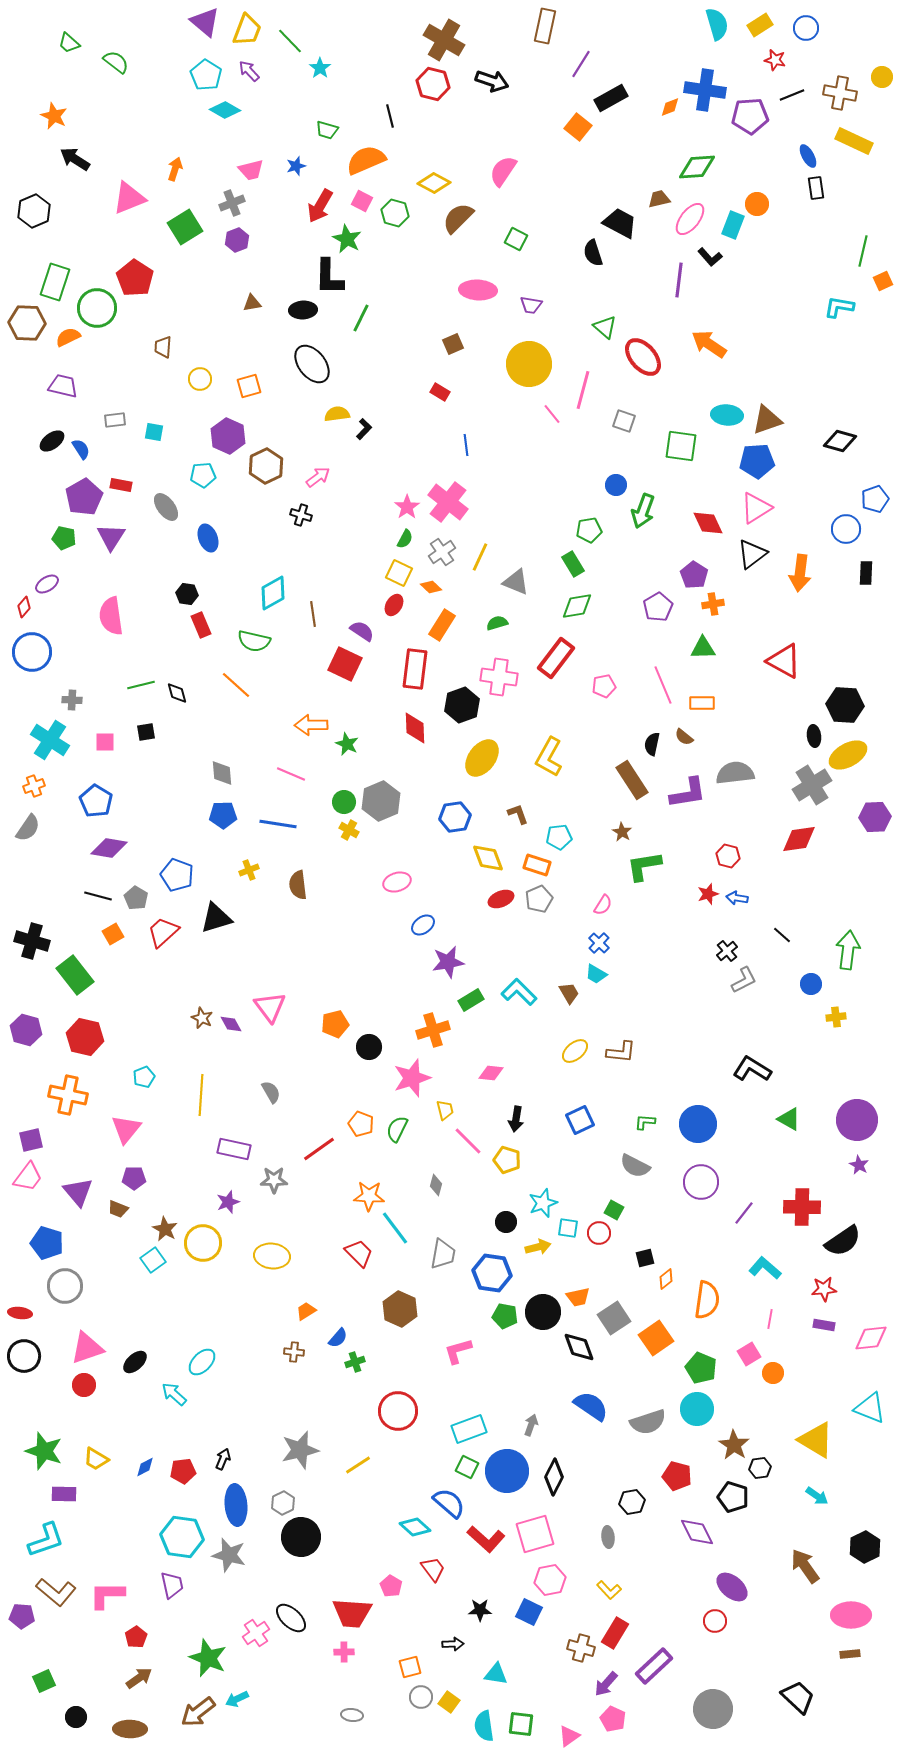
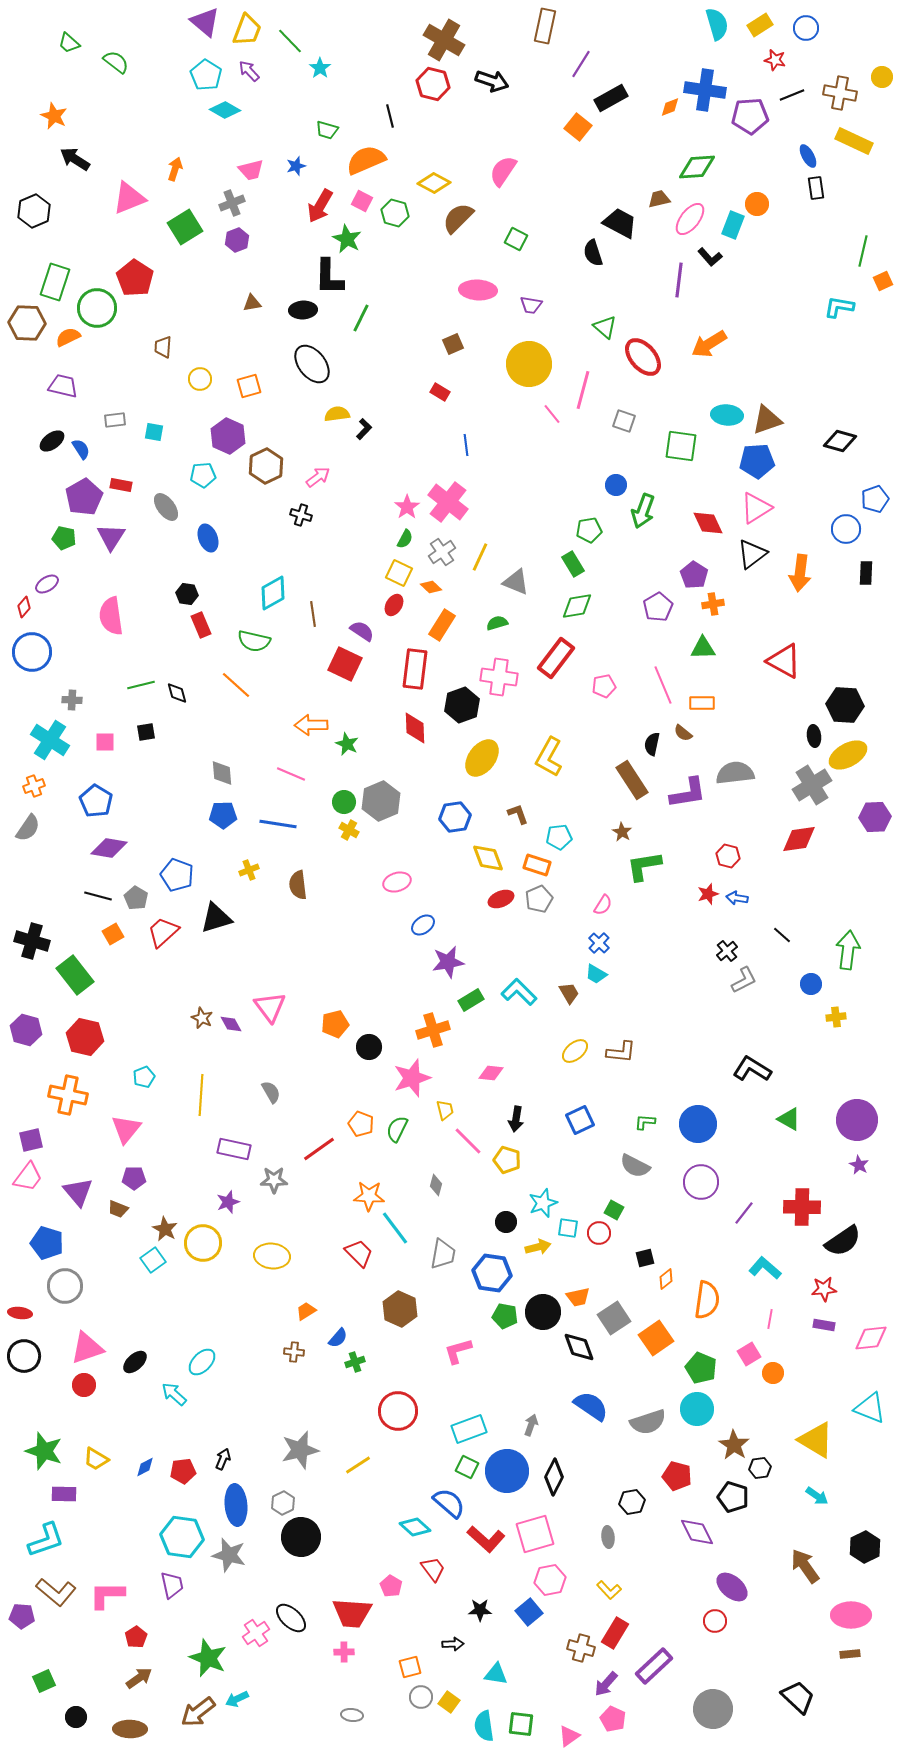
orange arrow at (709, 344): rotated 66 degrees counterclockwise
brown semicircle at (684, 737): moved 1 px left, 4 px up
blue square at (529, 1612): rotated 24 degrees clockwise
